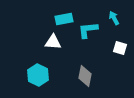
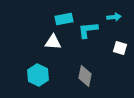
cyan arrow: moved 1 px up; rotated 112 degrees clockwise
